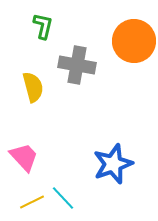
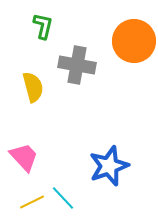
blue star: moved 4 px left, 2 px down
